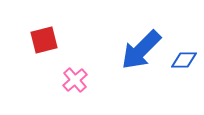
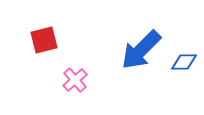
blue diamond: moved 2 px down
